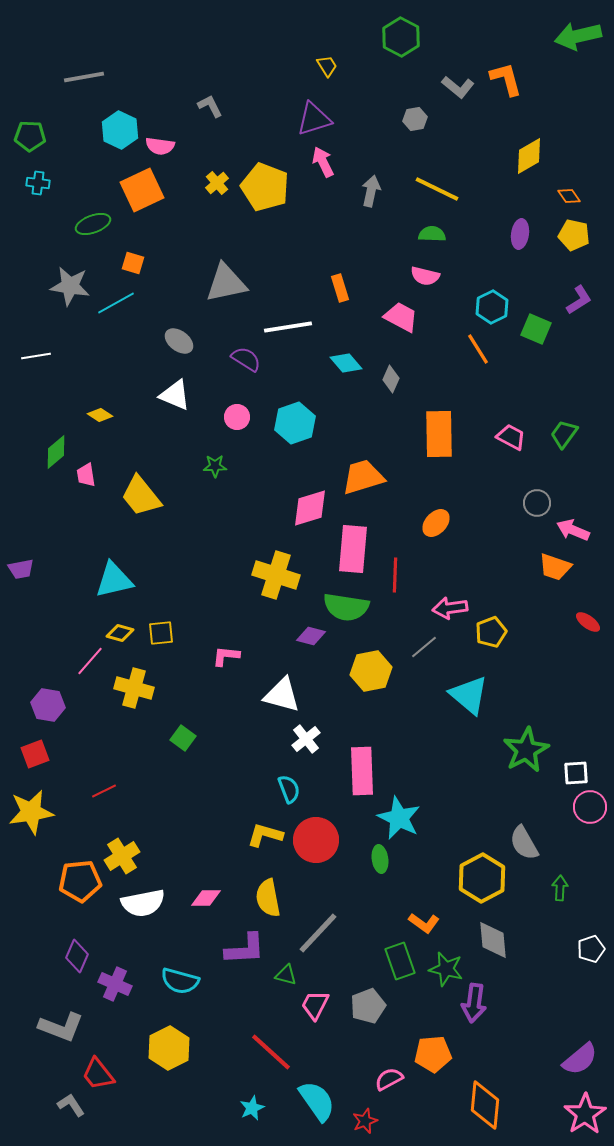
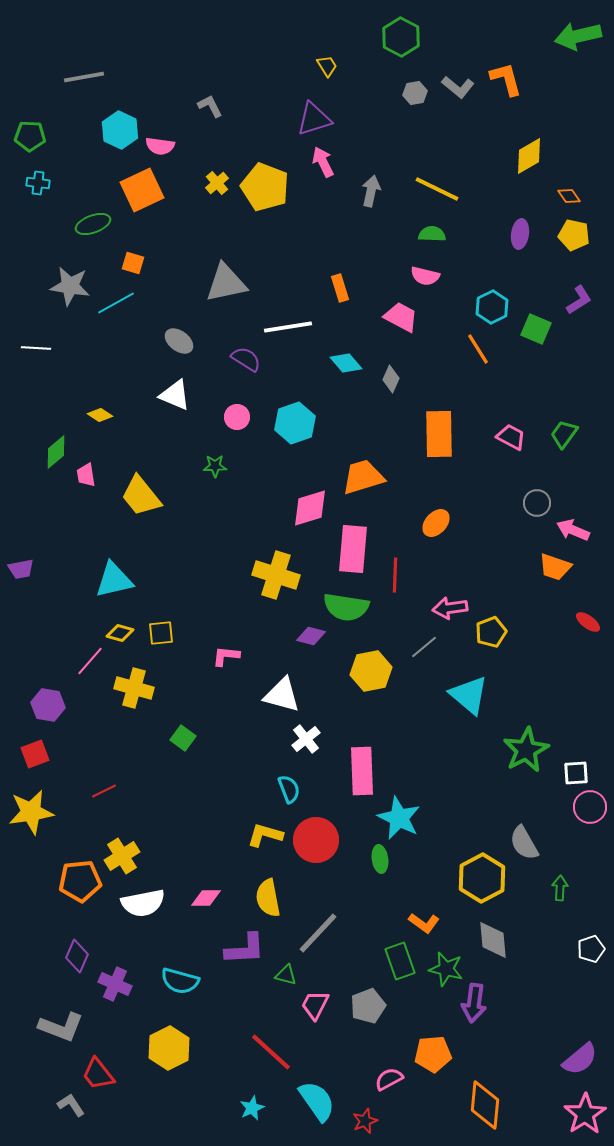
gray hexagon at (415, 119): moved 26 px up
white line at (36, 356): moved 8 px up; rotated 12 degrees clockwise
